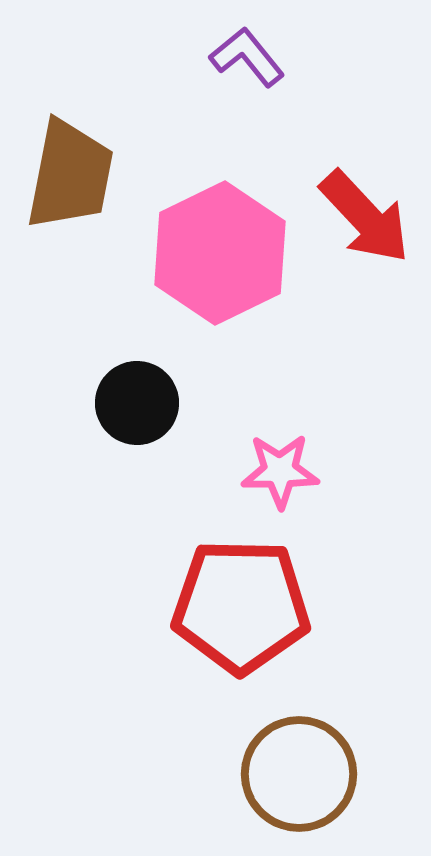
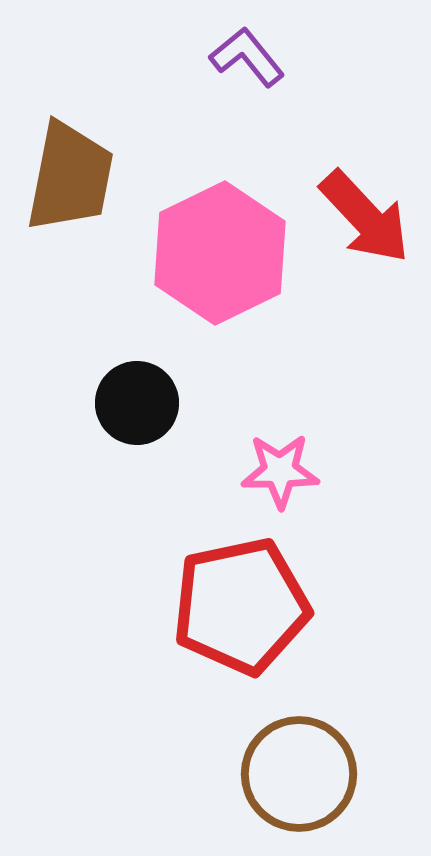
brown trapezoid: moved 2 px down
red pentagon: rotated 13 degrees counterclockwise
